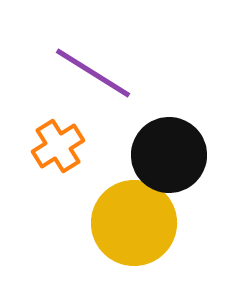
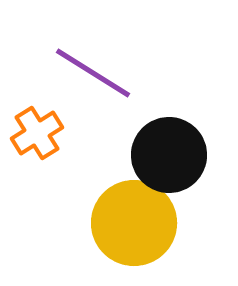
orange cross: moved 21 px left, 13 px up
